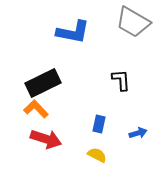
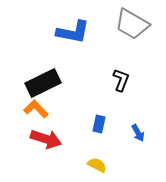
gray trapezoid: moved 1 px left, 2 px down
black L-shape: rotated 25 degrees clockwise
blue arrow: rotated 78 degrees clockwise
yellow semicircle: moved 10 px down
